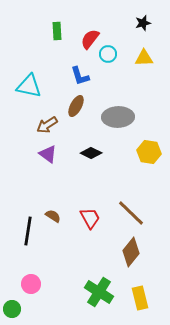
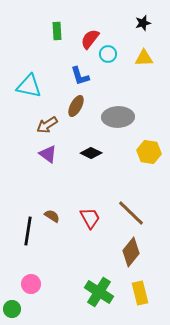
brown semicircle: moved 1 px left
yellow rectangle: moved 5 px up
